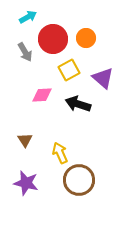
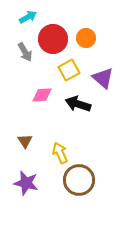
brown triangle: moved 1 px down
